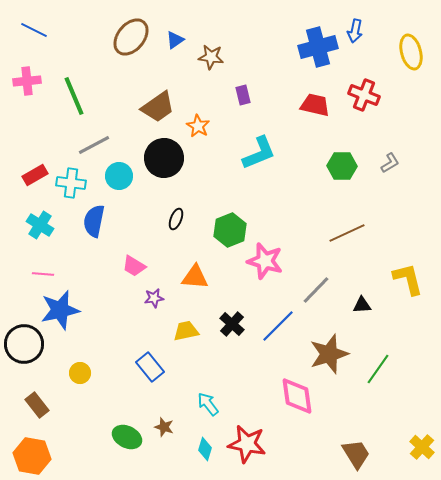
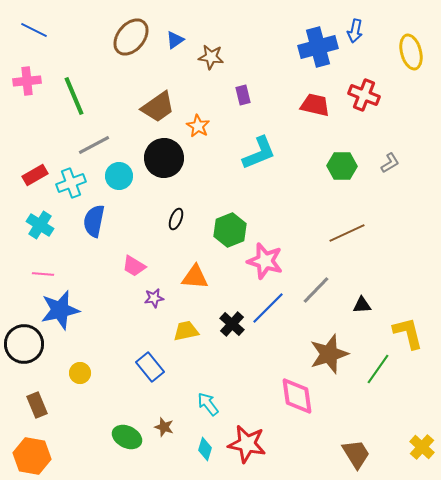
cyan cross at (71, 183): rotated 28 degrees counterclockwise
yellow L-shape at (408, 279): moved 54 px down
blue line at (278, 326): moved 10 px left, 18 px up
brown rectangle at (37, 405): rotated 15 degrees clockwise
